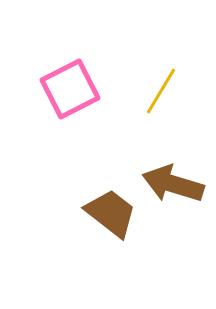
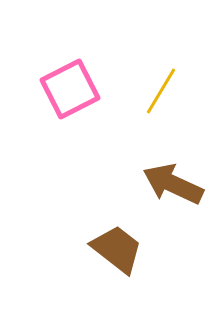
brown arrow: rotated 8 degrees clockwise
brown trapezoid: moved 6 px right, 36 px down
